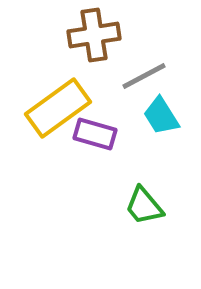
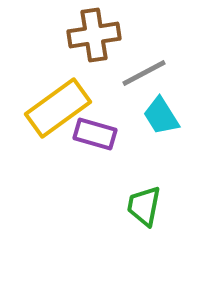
gray line: moved 3 px up
green trapezoid: rotated 51 degrees clockwise
